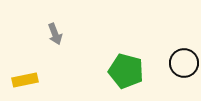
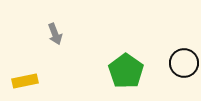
green pentagon: rotated 20 degrees clockwise
yellow rectangle: moved 1 px down
